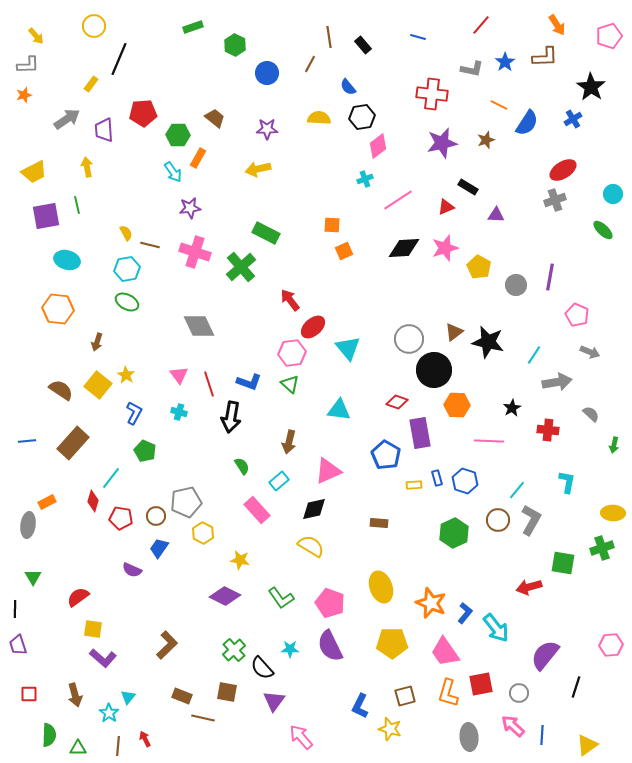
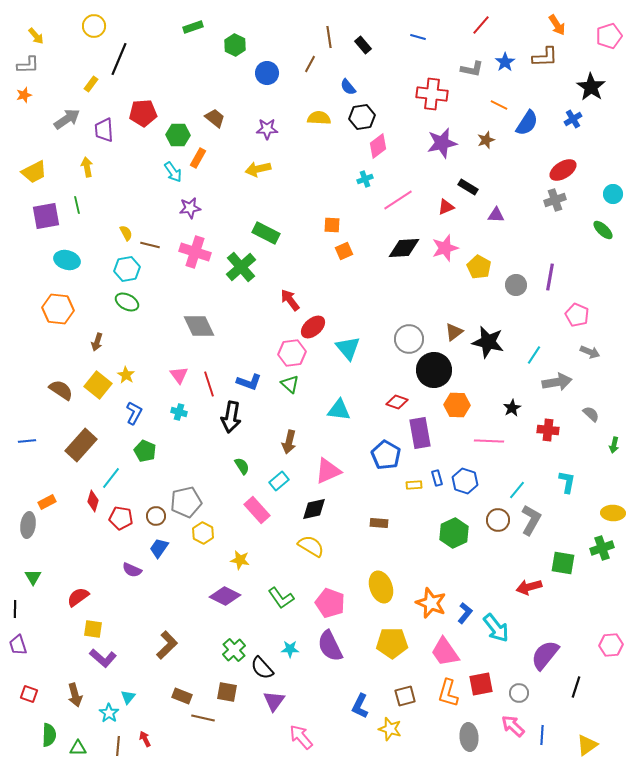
brown rectangle at (73, 443): moved 8 px right, 2 px down
red square at (29, 694): rotated 18 degrees clockwise
